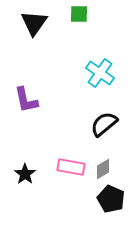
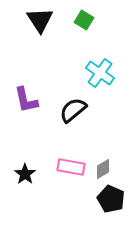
green square: moved 5 px right, 6 px down; rotated 30 degrees clockwise
black triangle: moved 6 px right, 3 px up; rotated 8 degrees counterclockwise
black semicircle: moved 31 px left, 14 px up
